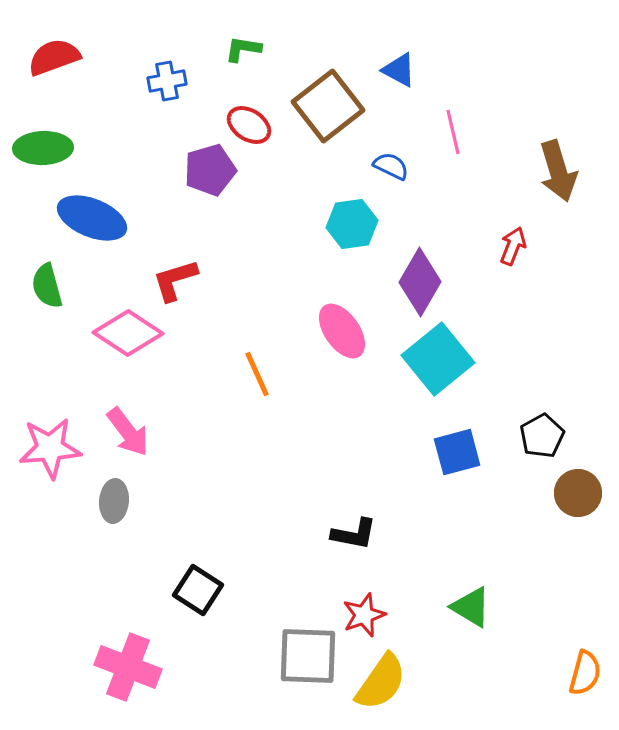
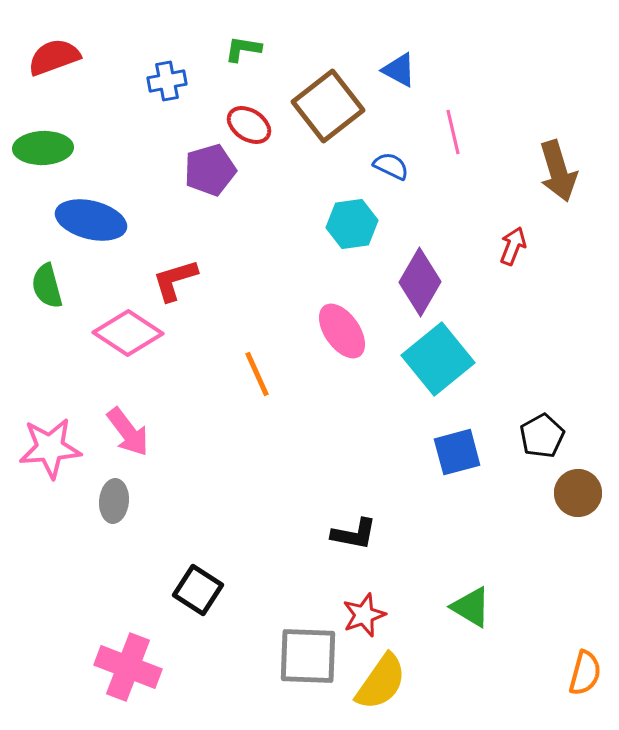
blue ellipse: moved 1 px left, 2 px down; rotated 8 degrees counterclockwise
